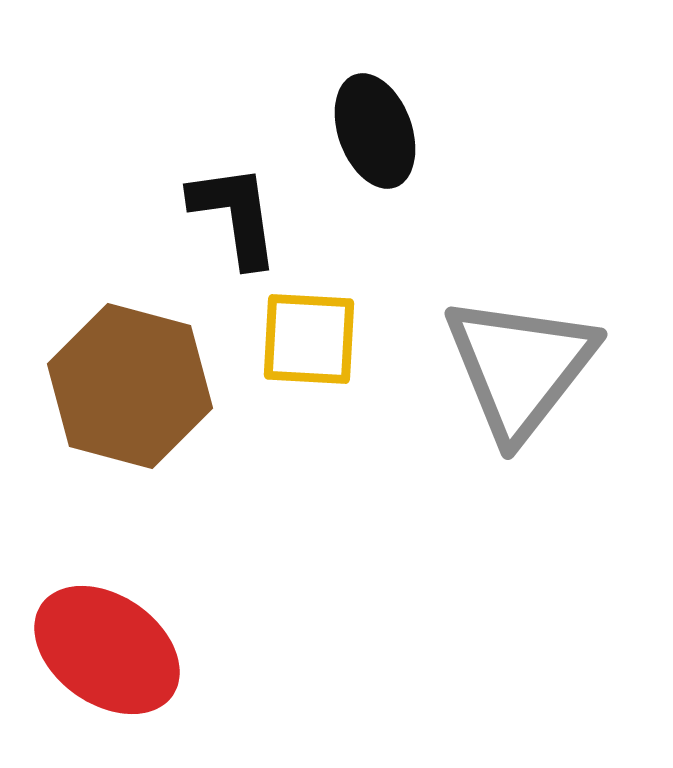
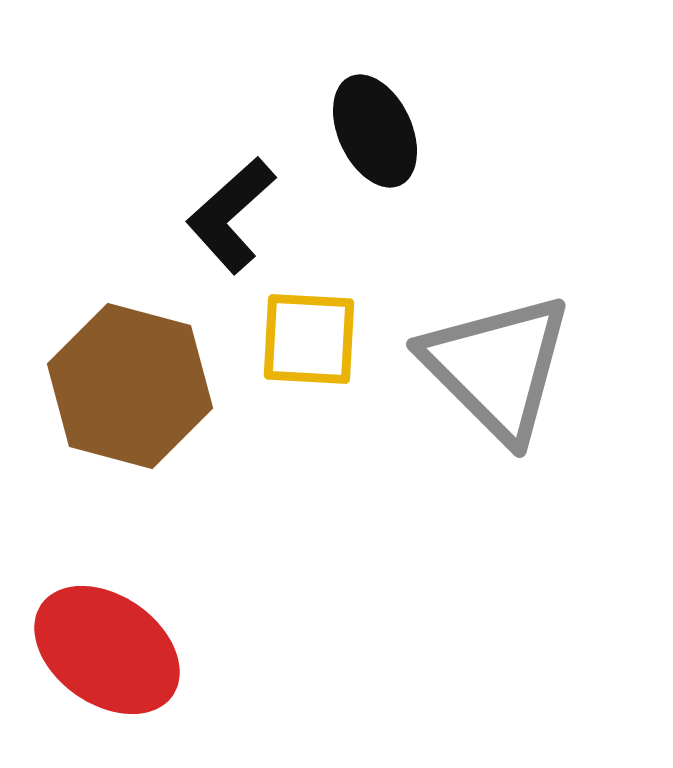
black ellipse: rotated 5 degrees counterclockwise
black L-shape: moved 4 px left; rotated 124 degrees counterclockwise
gray triangle: moved 23 px left; rotated 23 degrees counterclockwise
